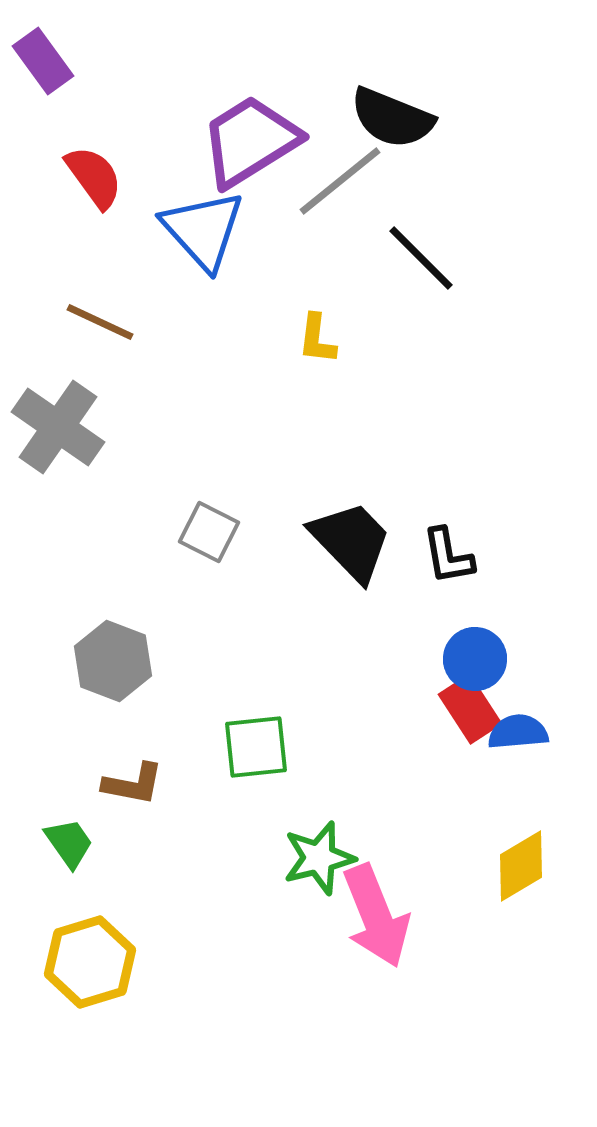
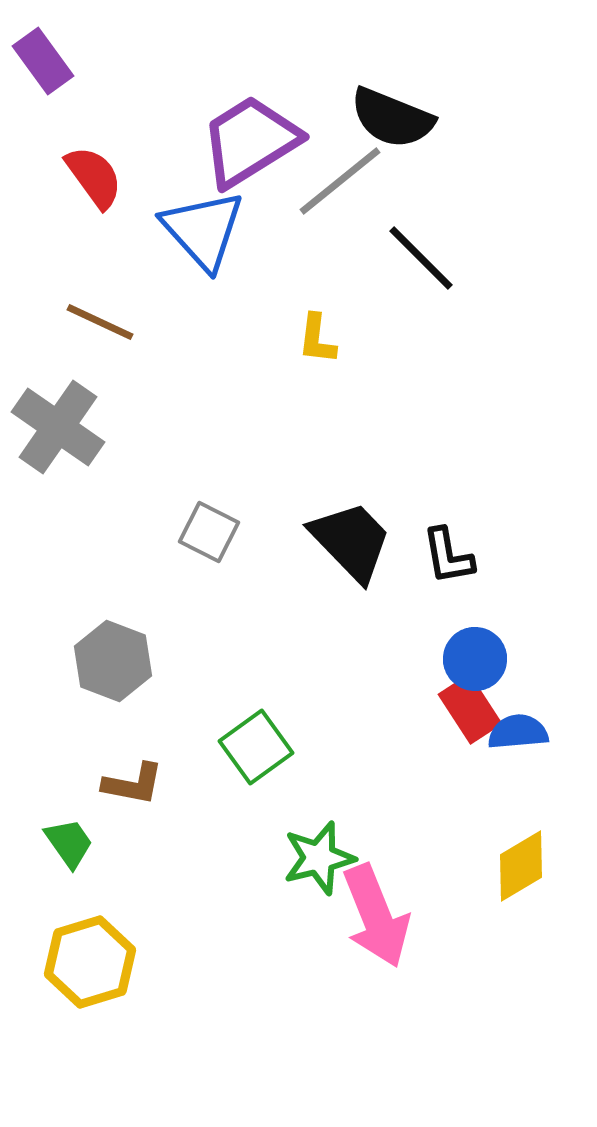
green square: rotated 30 degrees counterclockwise
